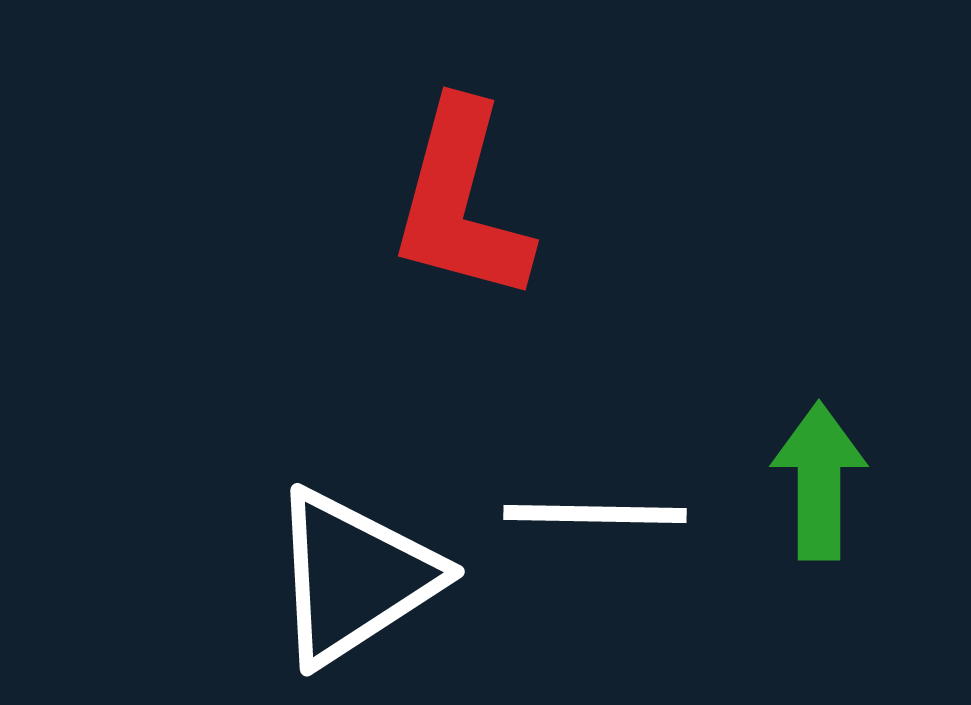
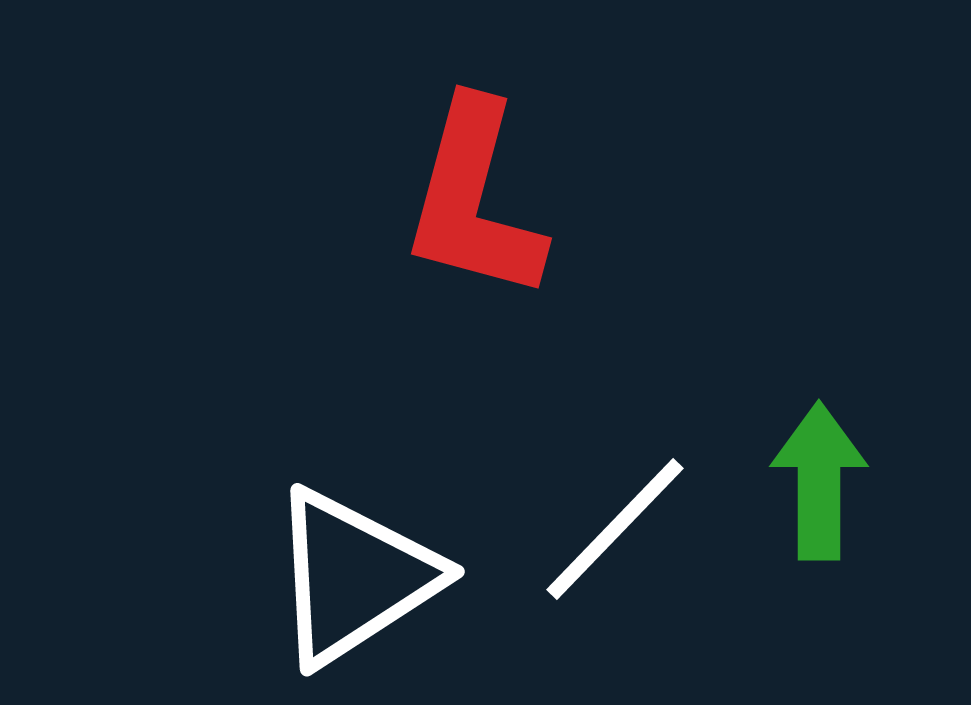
red L-shape: moved 13 px right, 2 px up
white line: moved 20 px right, 15 px down; rotated 47 degrees counterclockwise
